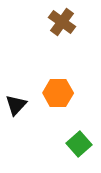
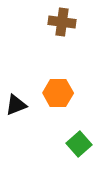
brown cross: rotated 28 degrees counterclockwise
black triangle: rotated 25 degrees clockwise
